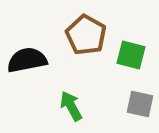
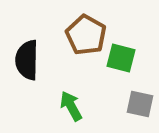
green square: moved 10 px left, 3 px down
black semicircle: rotated 78 degrees counterclockwise
